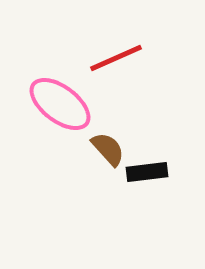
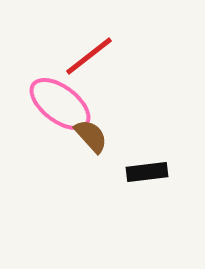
red line: moved 27 px left, 2 px up; rotated 14 degrees counterclockwise
brown semicircle: moved 17 px left, 13 px up
